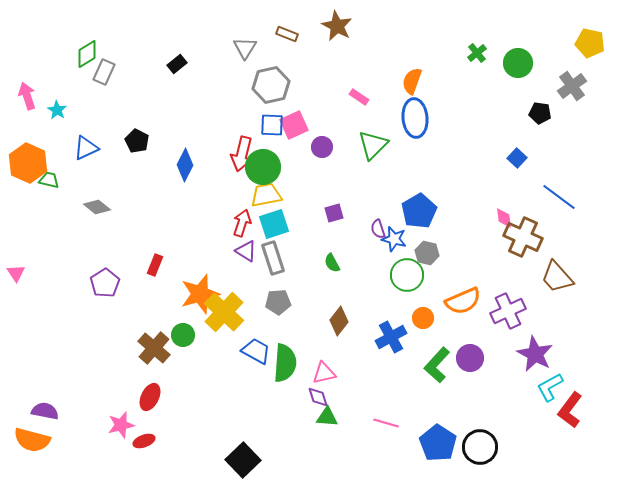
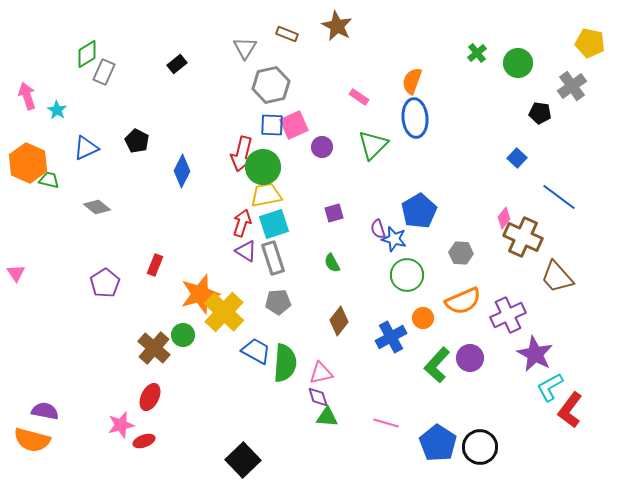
blue diamond at (185, 165): moved 3 px left, 6 px down
pink diamond at (504, 218): rotated 45 degrees clockwise
gray hexagon at (427, 253): moved 34 px right; rotated 10 degrees counterclockwise
purple cross at (508, 311): moved 4 px down
pink triangle at (324, 373): moved 3 px left
